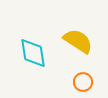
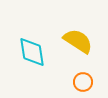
cyan diamond: moved 1 px left, 1 px up
